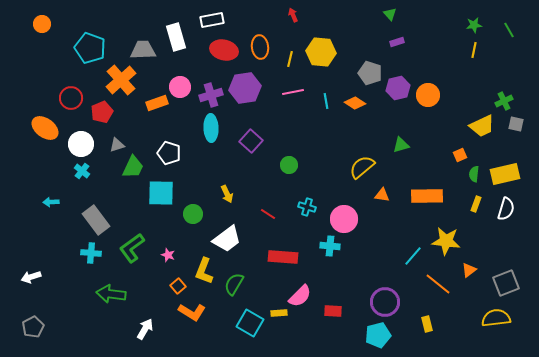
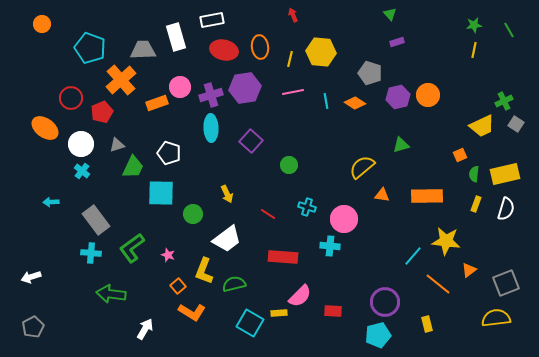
purple hexagon at (398, 88): moved 9 px down
gray square at (516, 124): rotated 21 degrees clockwise
green semicircle at (234, 284): rotated 45 degrees clockwise
